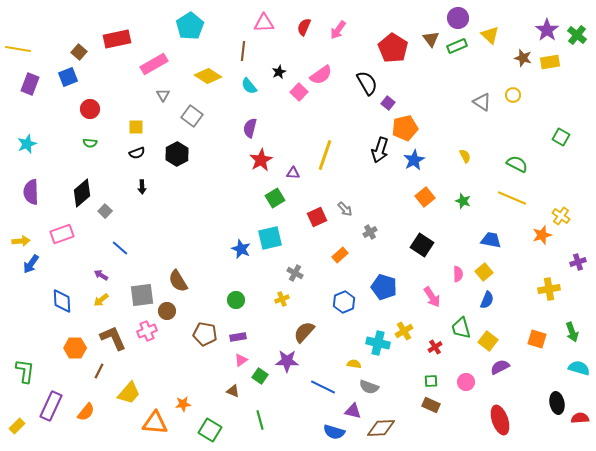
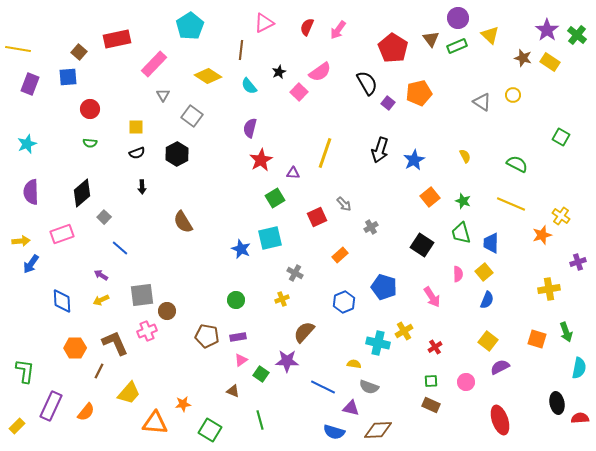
pink triangle at (264, 23): rotated 25 degrees counterclockwise
red semicircle at (304, 27): moved 3 px right
brown line at (243, 51): moved 2 px left, 1 px up
yellow rectangle at (550, 62): rotated 42 degrees clockwise
pink rectangle at (154, 64): rotated 16 degrees counterclockwise
pink semicircle at (321, 75): moved 1 px left, 3 px up
blue square at (68, 77): rotated 18 degrees clockwise
orange pentagon at (405, 128): moved 14 px right, 35 px up
yellow line at (325, 155): moved 2 px up
orange square at (425, 197): moved 5 px right
yellow line at (512, 198): moved 1 px left, 6 px down
gray arrow at (345, 209): moved 1 px left, 5 px up
gray square at (105, 211): moved 1 px left, 6 px down
gray cross at (370, 232): moved 1 px right, 5 px up
blue trapezoid at (491, 240): moved 3 px down; rotated 100 degrees counterclockwise
brown semicircle at (178, 281): moved 5 px right, 59 px up
yellow arrow at (101, 300): rotated 14 degrees clockwise
green trapezoid at (461, 328): moved 95 px up
green arrow at (572, 332): moved 6 px left
brown pentagon at (205, 334): moved 2 px right, 2 px down
brown L-shape at (113, 338): moved 2 px right, 5 px down
cyan semicircle at (579, 368): rotated 85 degrees clockwise
green square at (260, 376): moved 1 px right, 2 px up
purple triangle at (353, 411): moved 2 px left, 3 px up
brown diamond at (381, 428): moved 3 px left, 2 px down
